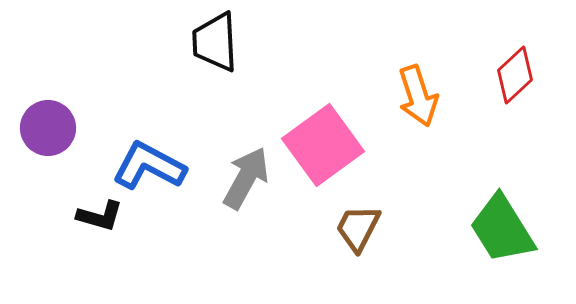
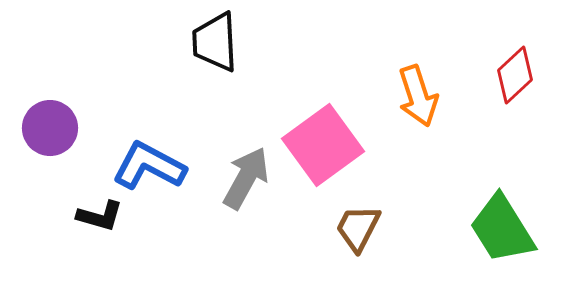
purple circle: moved 2 px right
